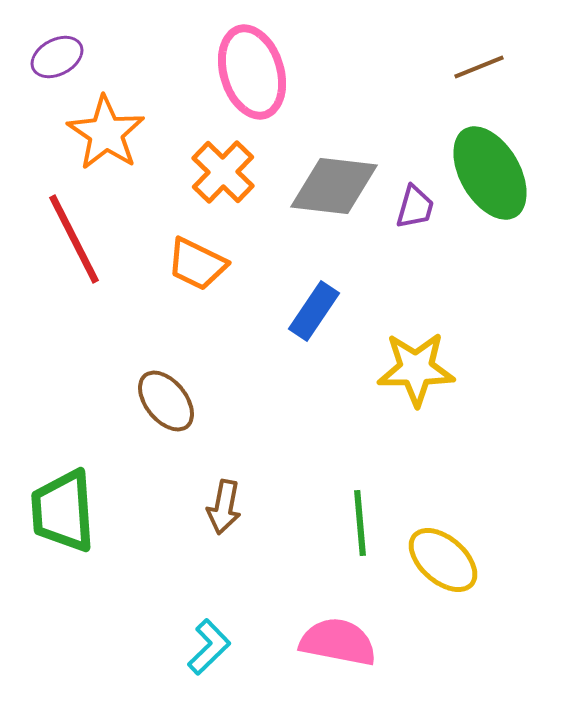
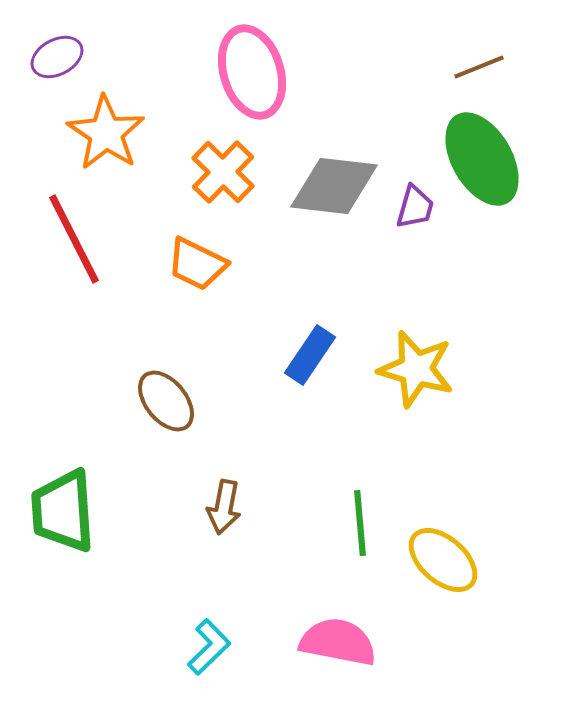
green ellipse: moved 8 px left, 14 px up
blue rectangle: moved 4 px left, 44 px down
yellow star: rotated 16 degrees clockwise
